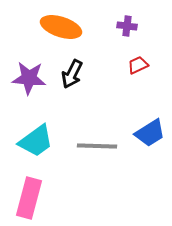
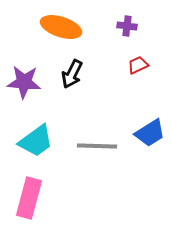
purple star: moved 5 px left, 4 px down
